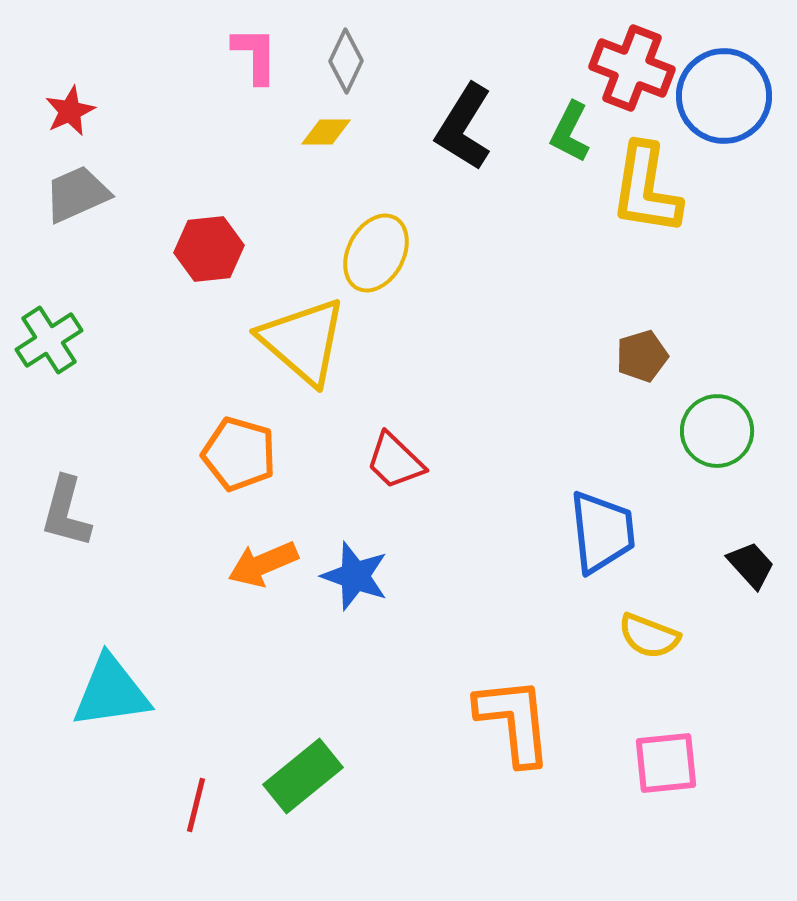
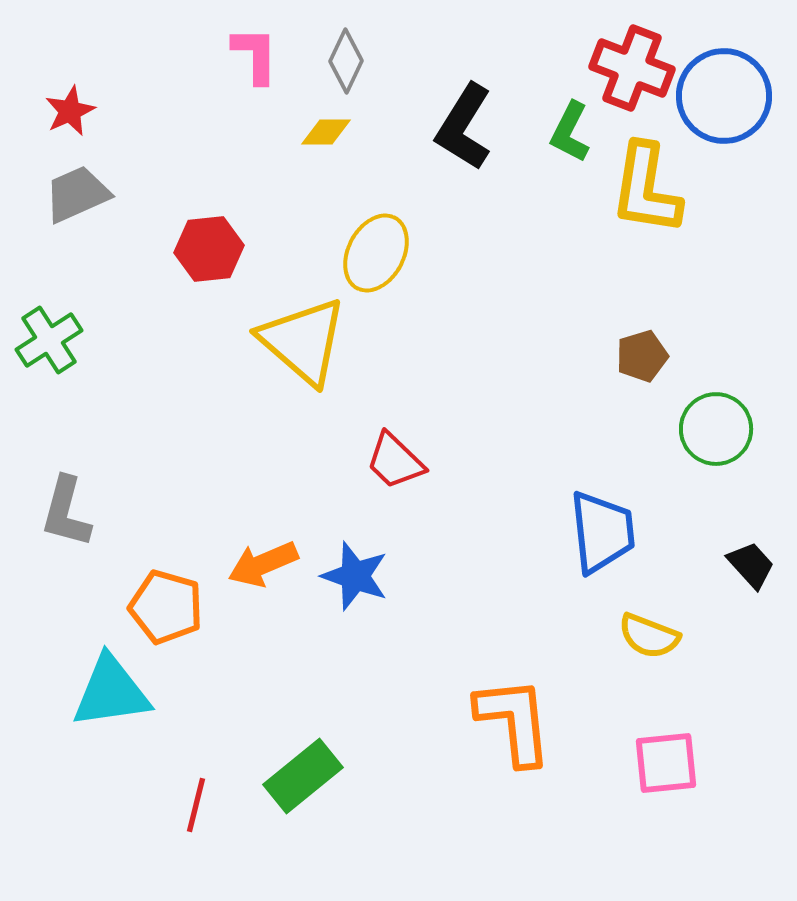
green circle: moved 1 px left, 2 px up
orange pentagon: moved 73 px left, 153 px down
